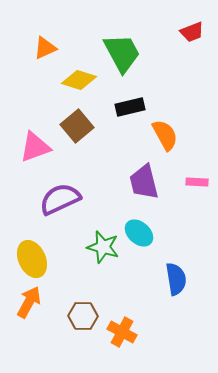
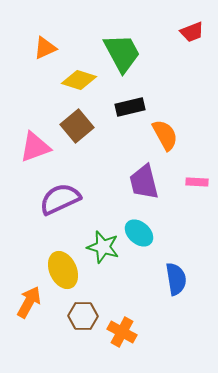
yellow ellipse: moved 31 px right, 11 px down
